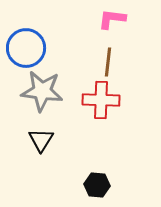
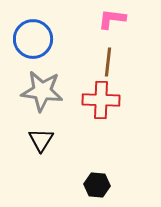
blue circle: moved 7 px right, 9 px up
